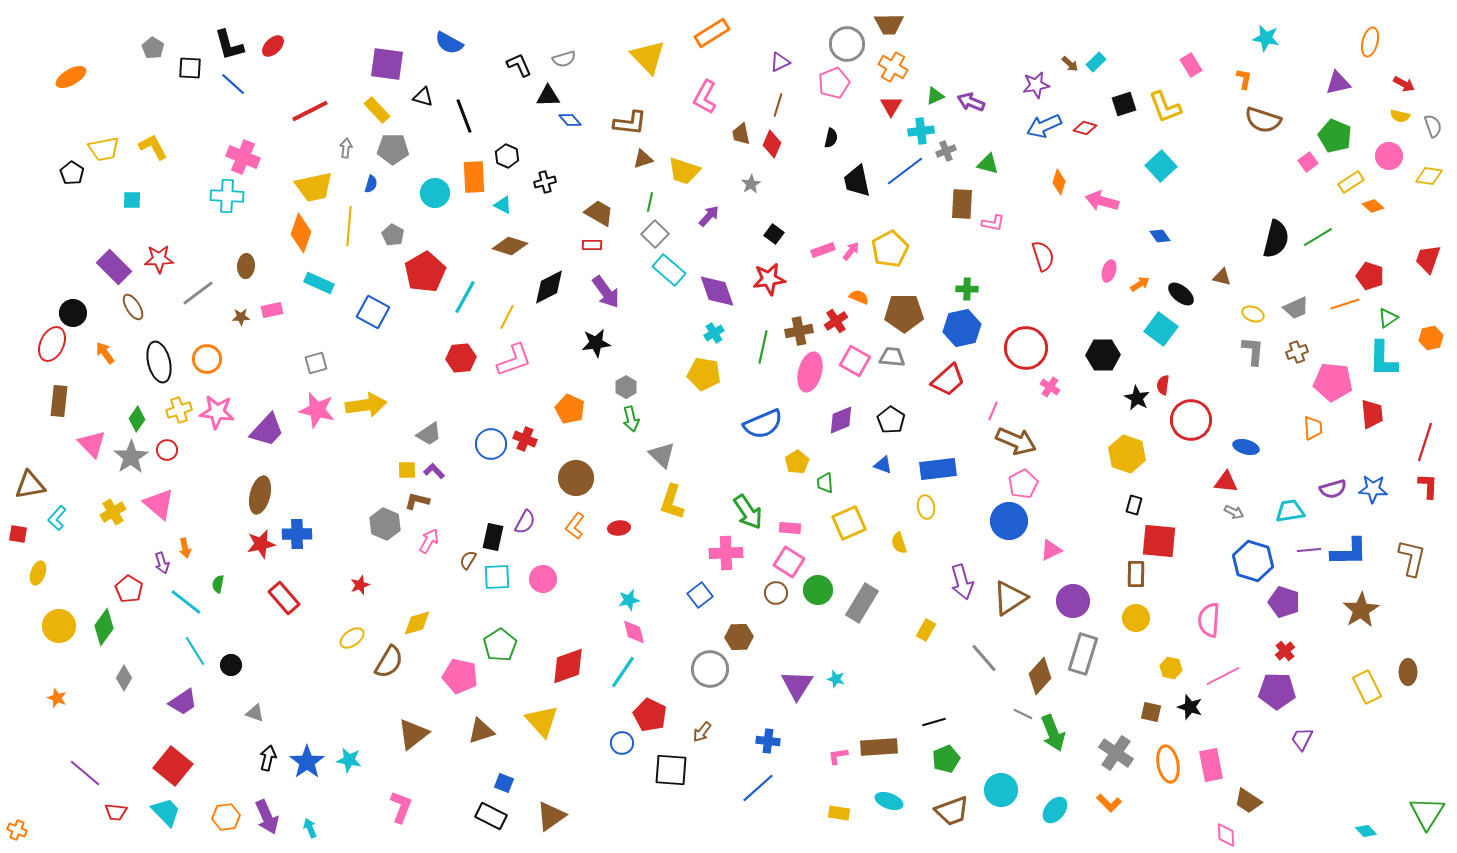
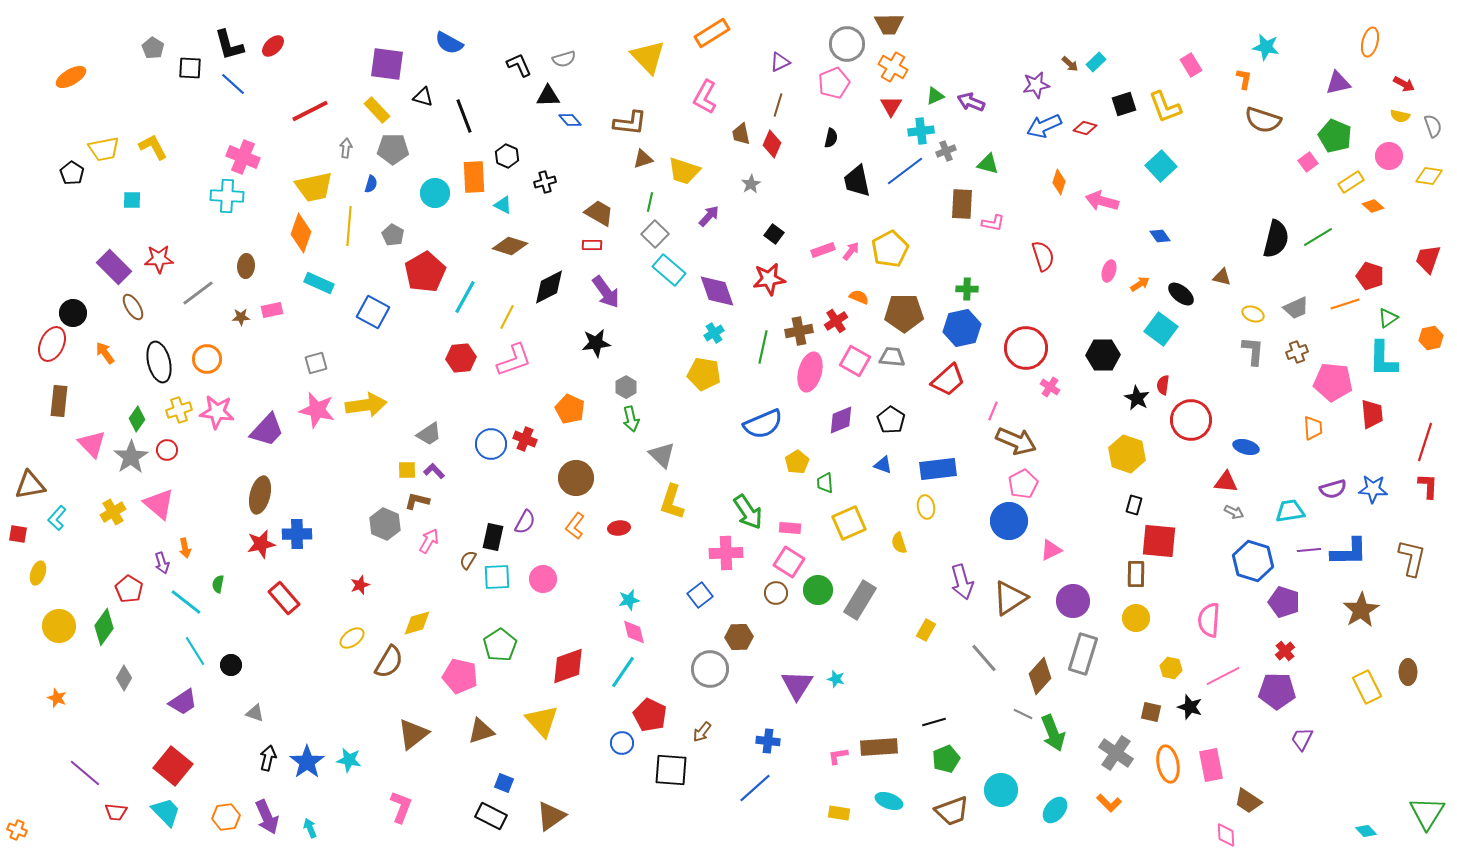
cyan star at (1266, 38): moved 9 px down
gray rectangle at (862, 603): moved 2 px left, 3 px up
blue line at (758, 788): moved 3 px left
